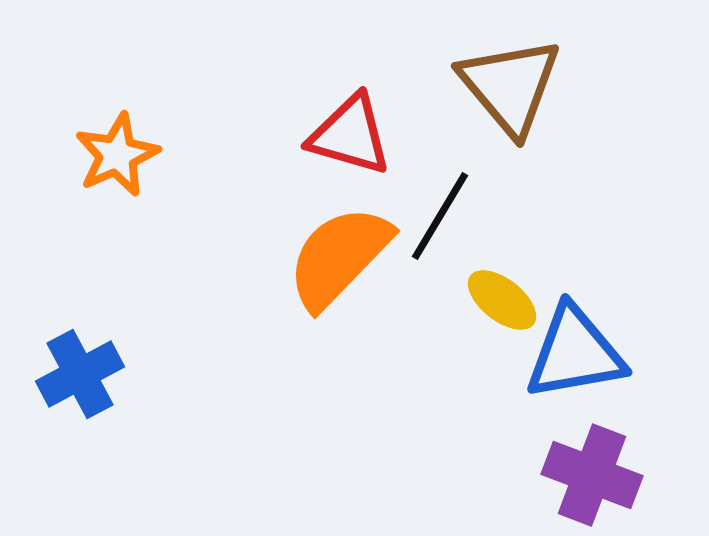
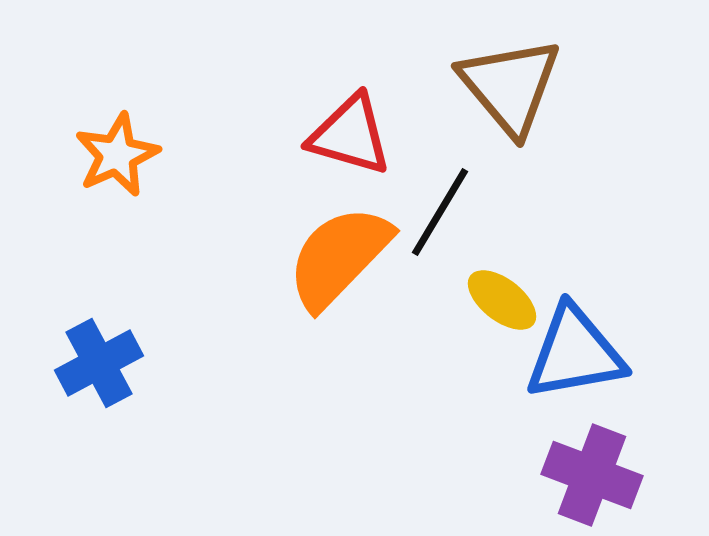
black line: moved 4 px up
blue cross: moved 19 px right, 11 px up
